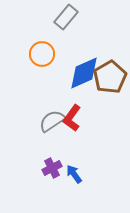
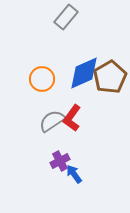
orange circle: moved 25 px down
purple cross: moved 8 px right, 7 px up
